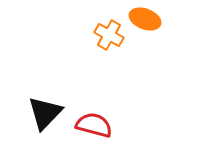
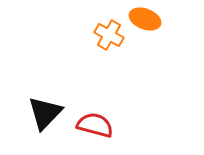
red semicircle: moved 1 px right
